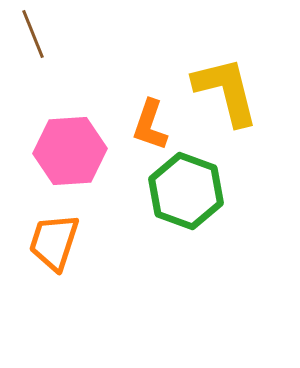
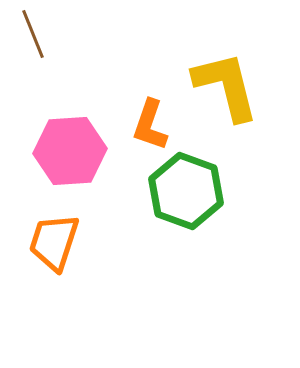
yellow L-shape: moved 5 px up
